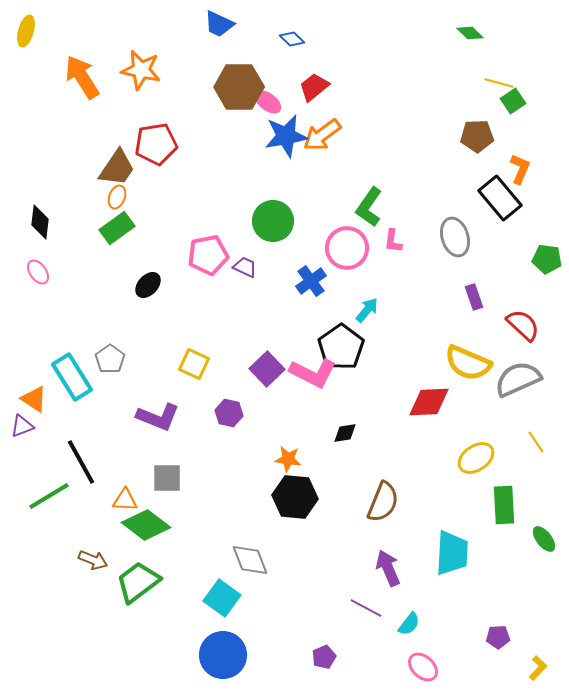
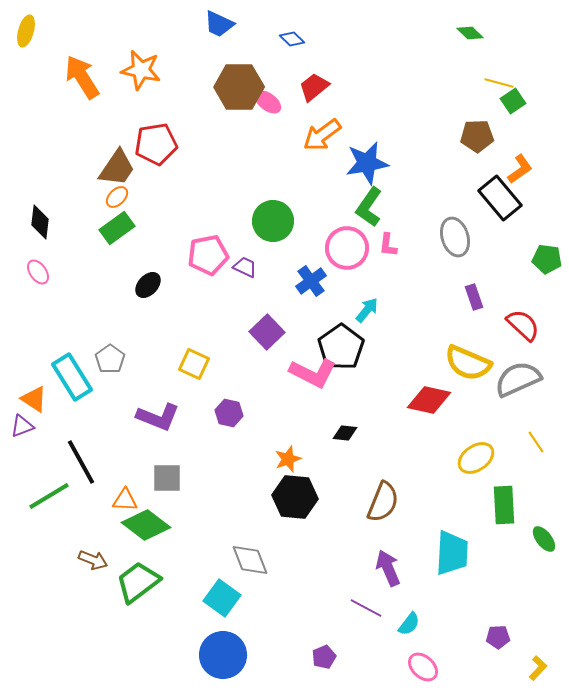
blue star at (286, 136): moved 81 px right, 27 px down
orange L-shape at (520, 169): rotated 32 degrees clockwise
orange ellipse at (117, 197): rotated 25 degrees clockwise
pink L-shape at (393, 241): moved 5 px left, 4 px down
purple square at (267, 369): moved 37 px up
red diamond at (429, 402): moved 2 px up; rotated 15 degrees clockwise
black diamond at (345, 433): rotated 15 degrees clockwise
orange star at (288, 459): rotated 28 degrees counterclockwise
